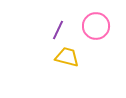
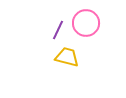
pink circle: moved 10 px left, 3 px up
